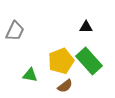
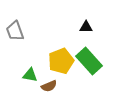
gray trapezoid: rotated 135 degrees clockwise
brown semicircle: moved 16 px left; rotated 14 degrees clockwise
